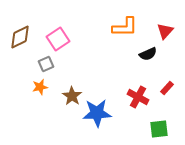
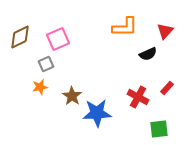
pink square: rotated 10 degrees clockwise
